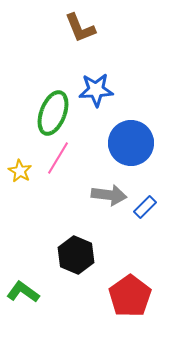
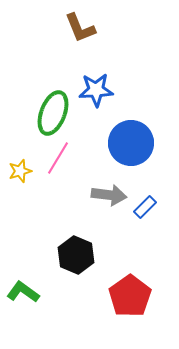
yellow star: rotated 25 degrees clockwise
